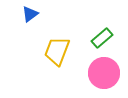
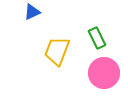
blue triangle: moved 2 px right, 2 px up; rotated 12 degrees clockwise
green rectangle: moved 5 px left; rotated 75 degrees counterclockwise
